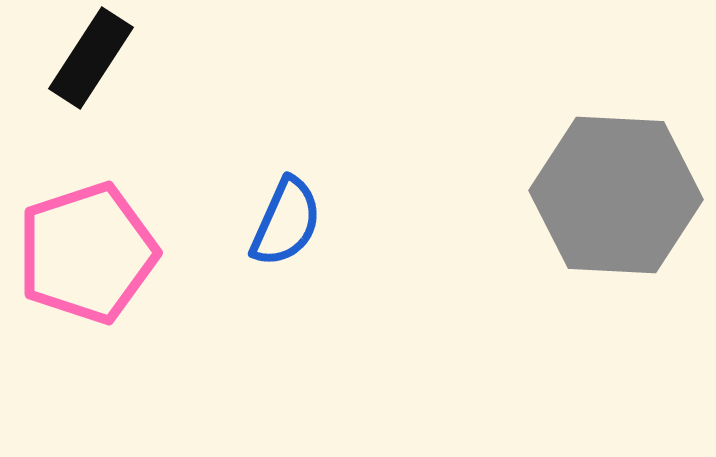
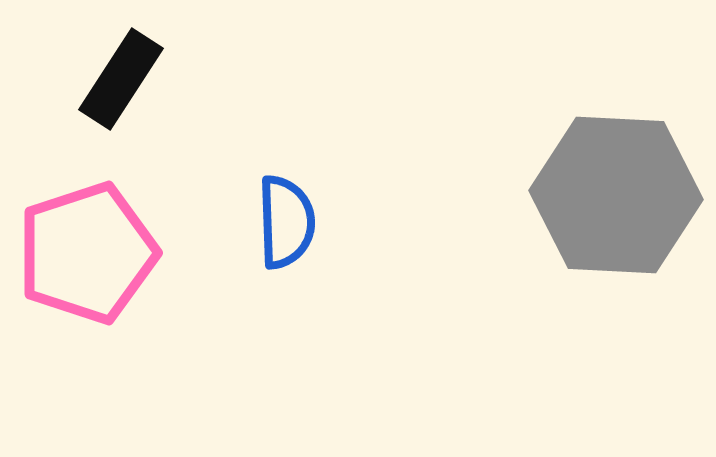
black rectangle: moved 30 px right, 21 px down
blue semicircle: rotated 26 degrees counterclockwise
